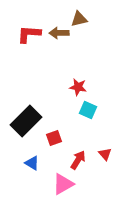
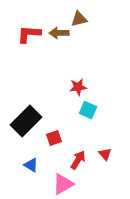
red star: rotated 18 degrees counterclockwise
blue triangle: moved 1 px left, 2 px down
